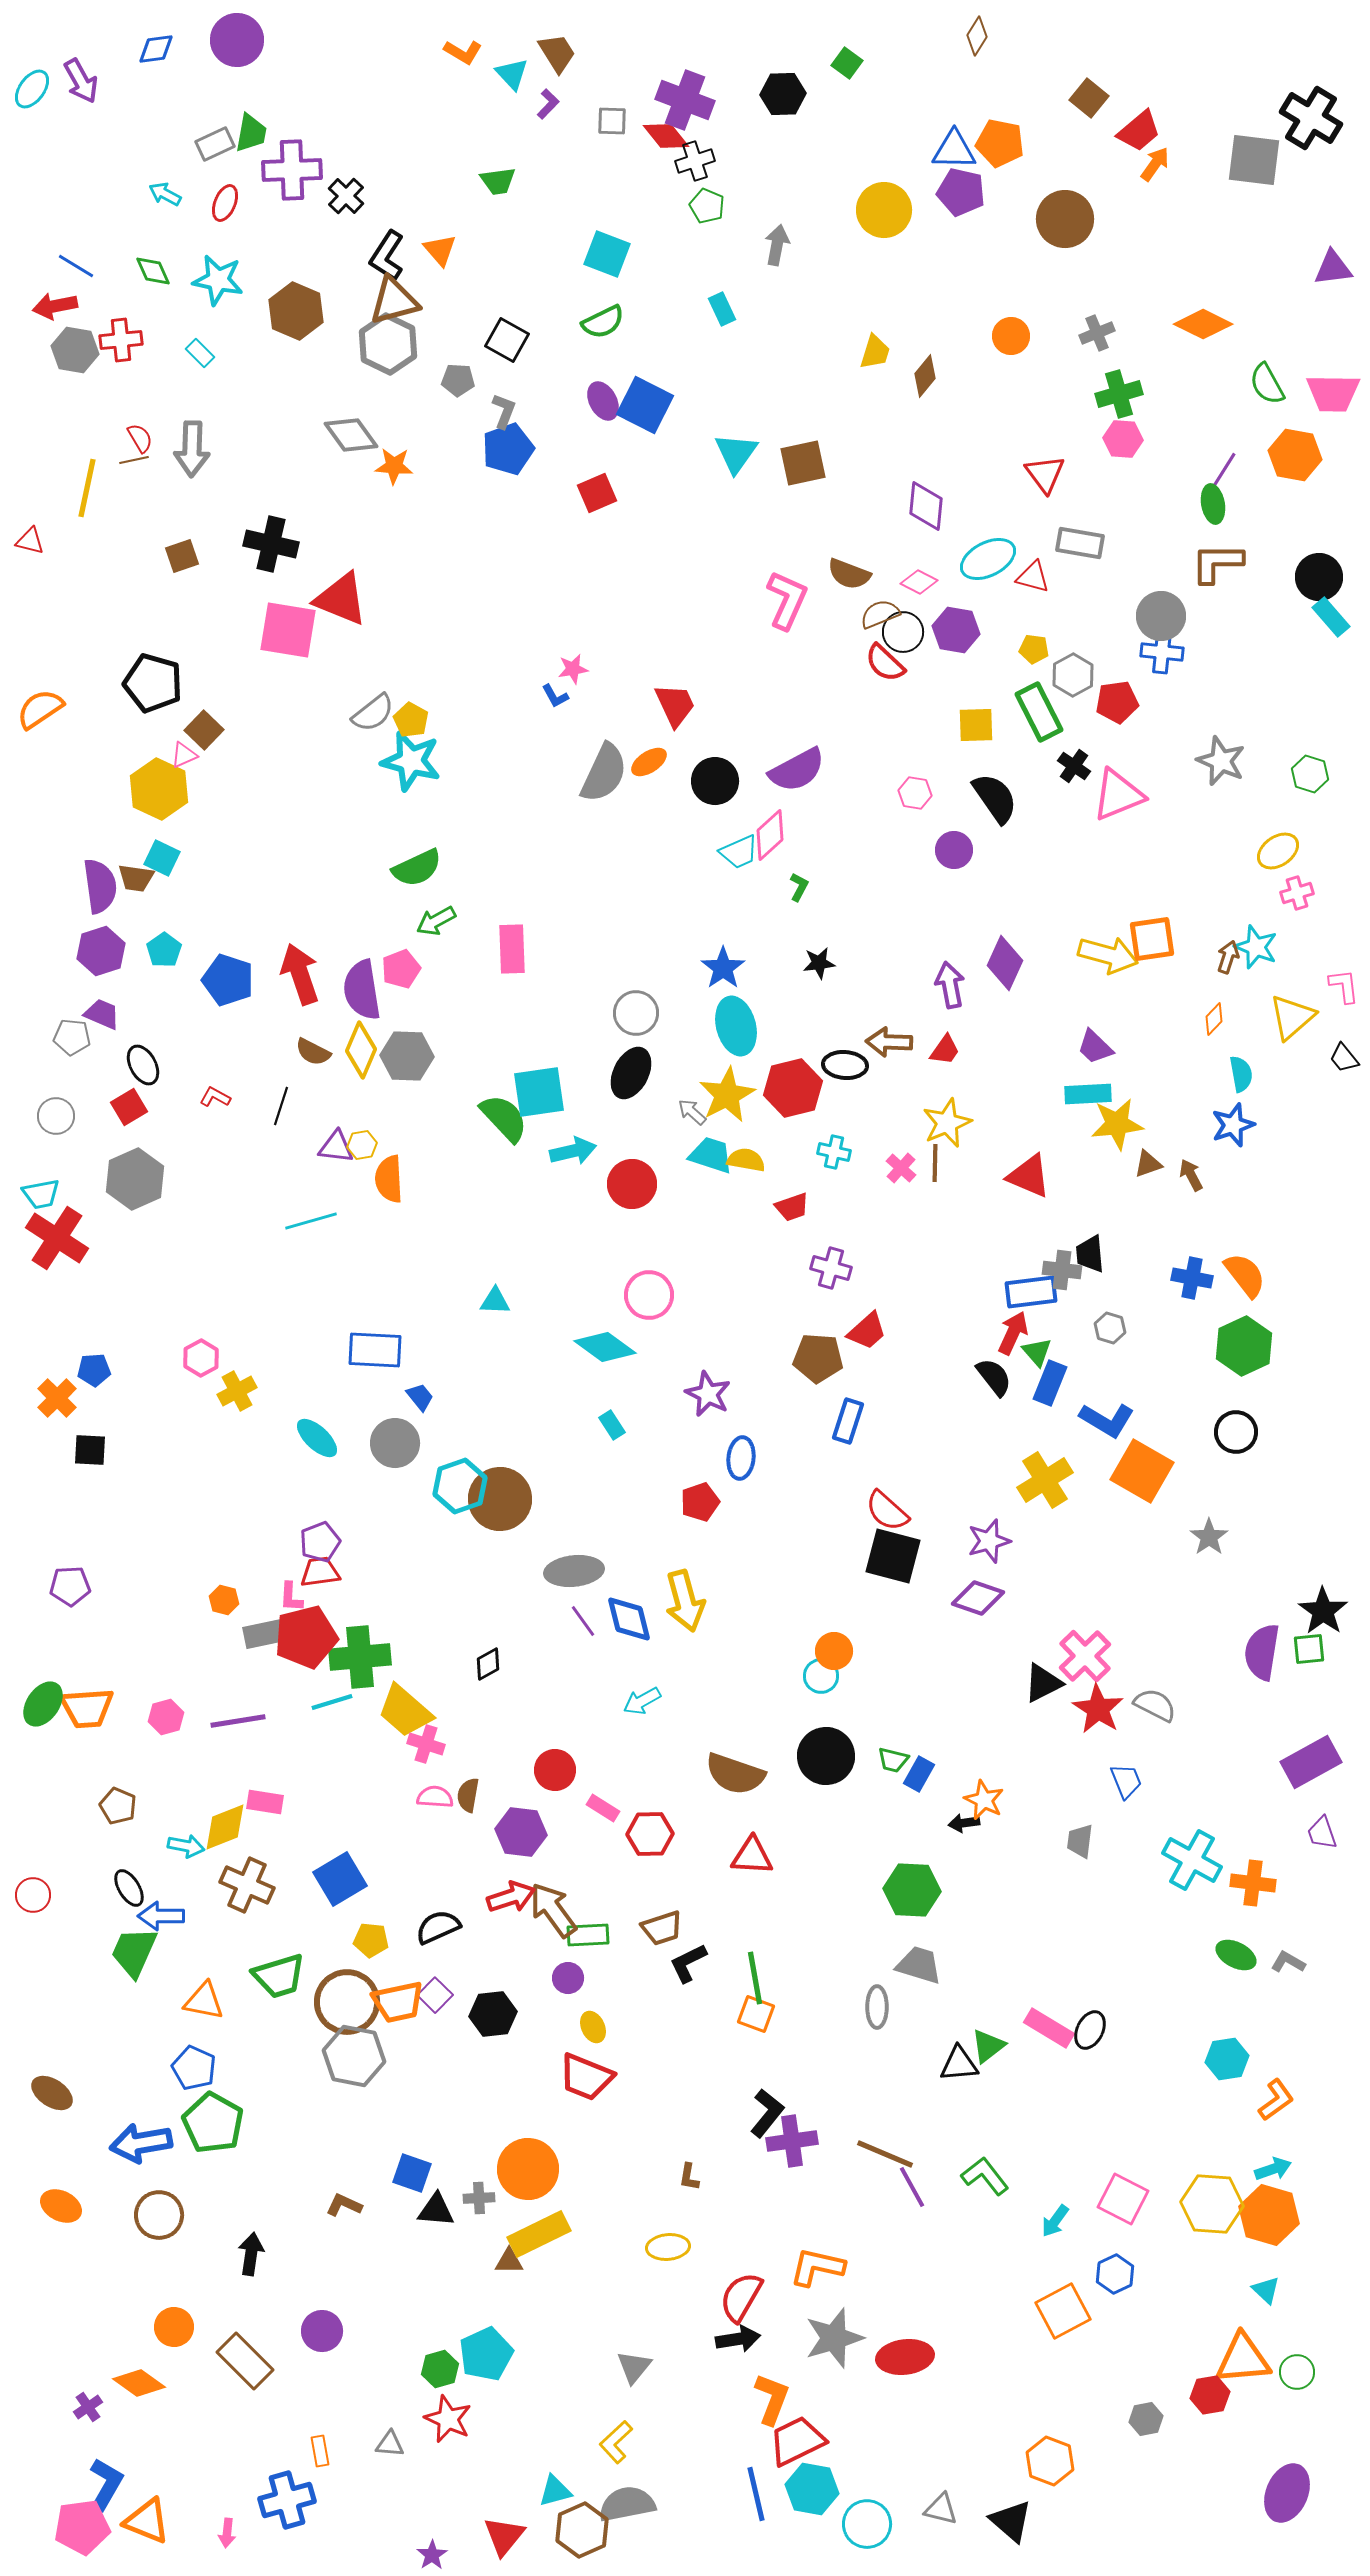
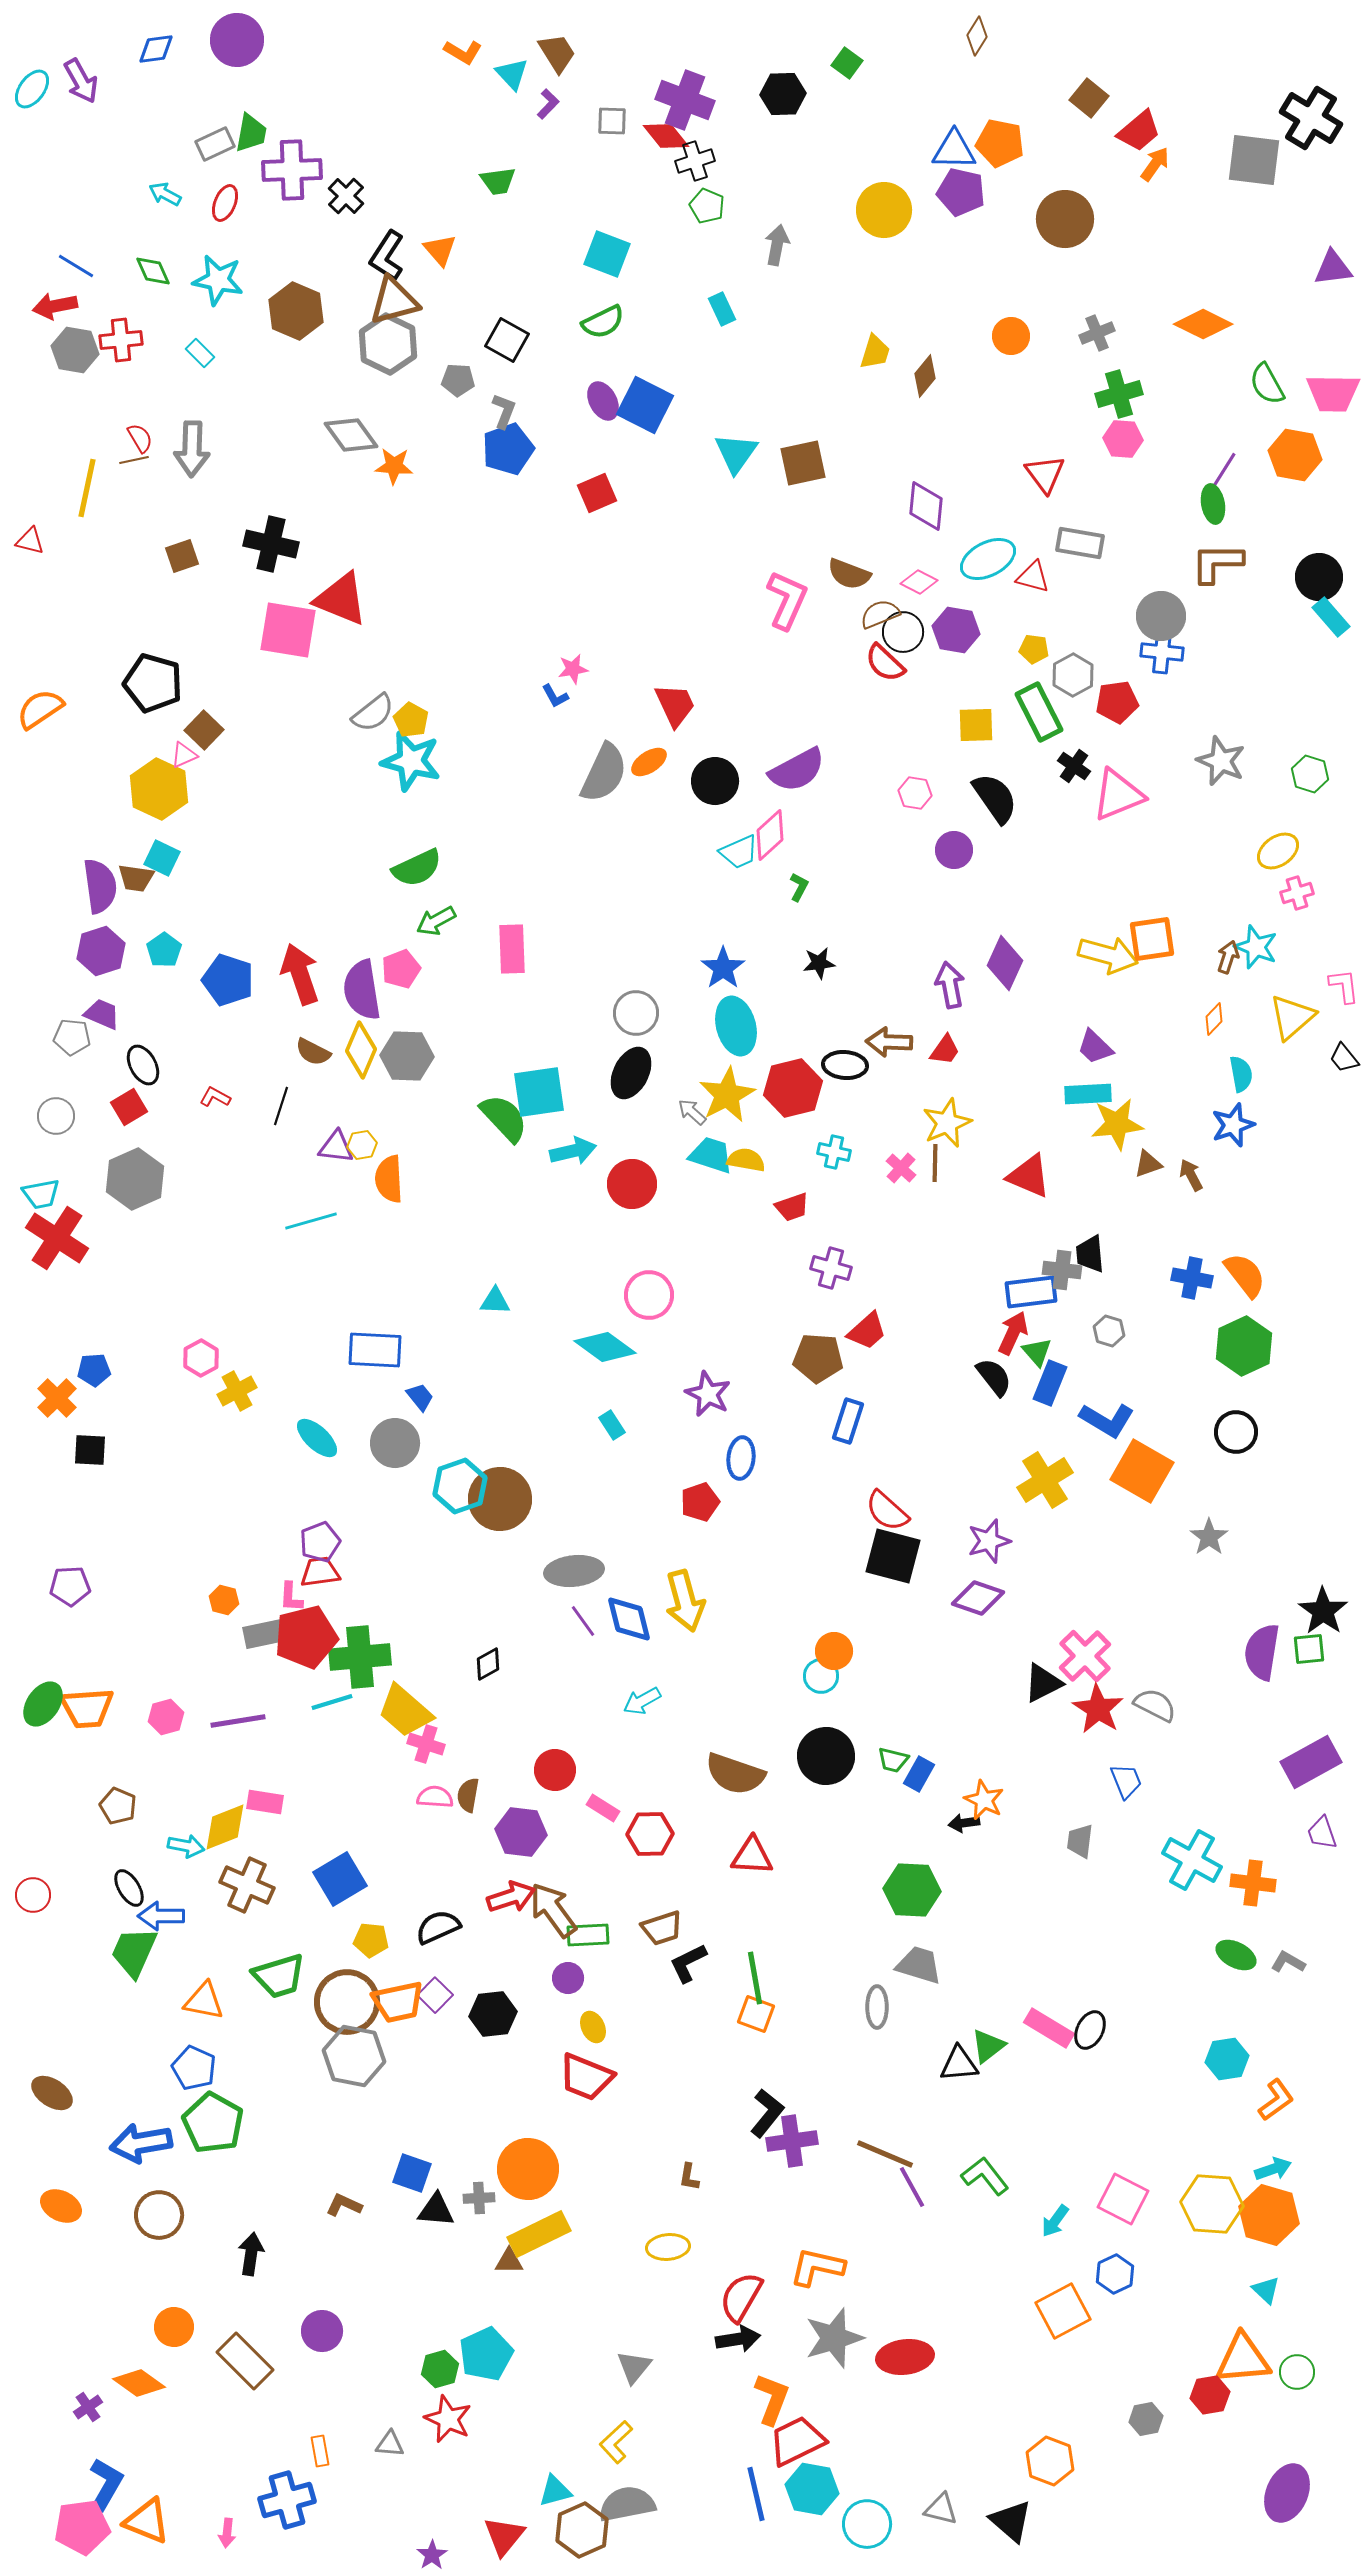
gray hexagon at (1110, 1328): moved 1 px left, 3 px down
